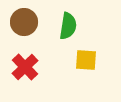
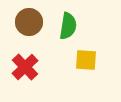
brown circle: moved 5 px right
